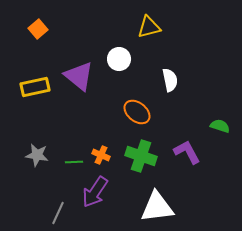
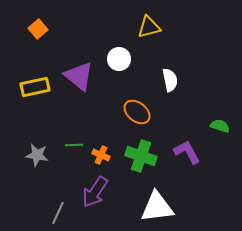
green line: moved 17 px up
